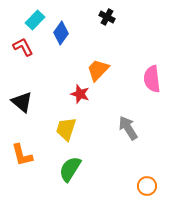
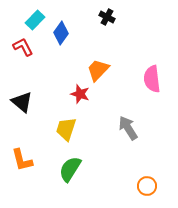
orange L-shape: moved 5 px down
